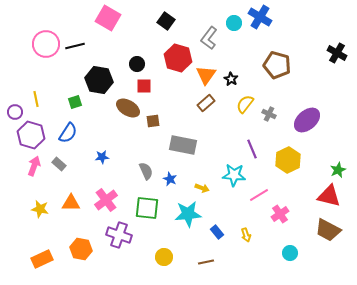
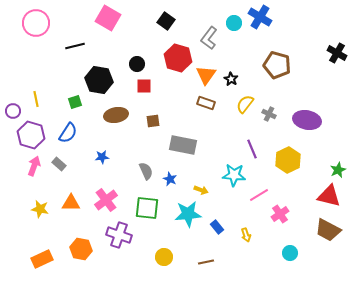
pink circle at (46, 44): moved 10 px left, 21 px up
brown rectangle at (206, 103): rotated 60 degrees clockwise
brown ellipse at (128, 108): moved 12 px left, 7 px down; rotated 40 degrees counterclockwise
purple circle at (15, 112): moved 2 px left, 1 px up
purple ellipse at (307, 120): rotated 52 degrees clockwise
yellow arrow at (202, 188): moved 1 px left, 2 px down
blue rectangle at (217, 232): moved 5 px up
